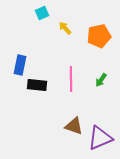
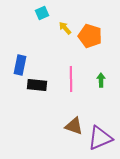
orange pentagon: moved 9 px left; rotated 30 degrees clockwise
green arrow: rotated 144 degrees clockwise
